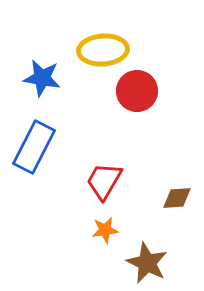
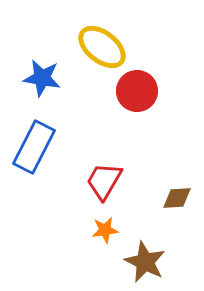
yellow ellipse: moved 1 px left, 3 px up; rotated 42 degrees clockwise
brown star: moved 2 px left, 1 px up
